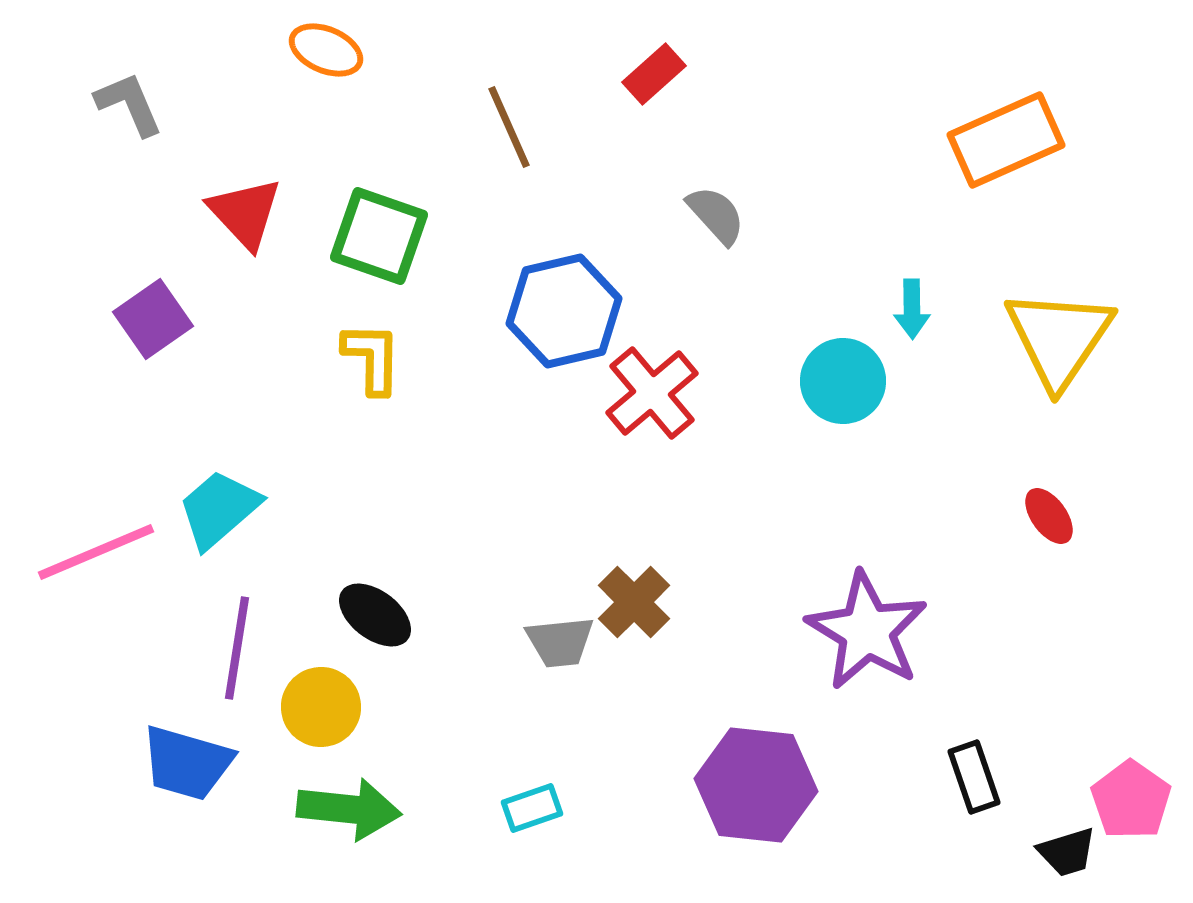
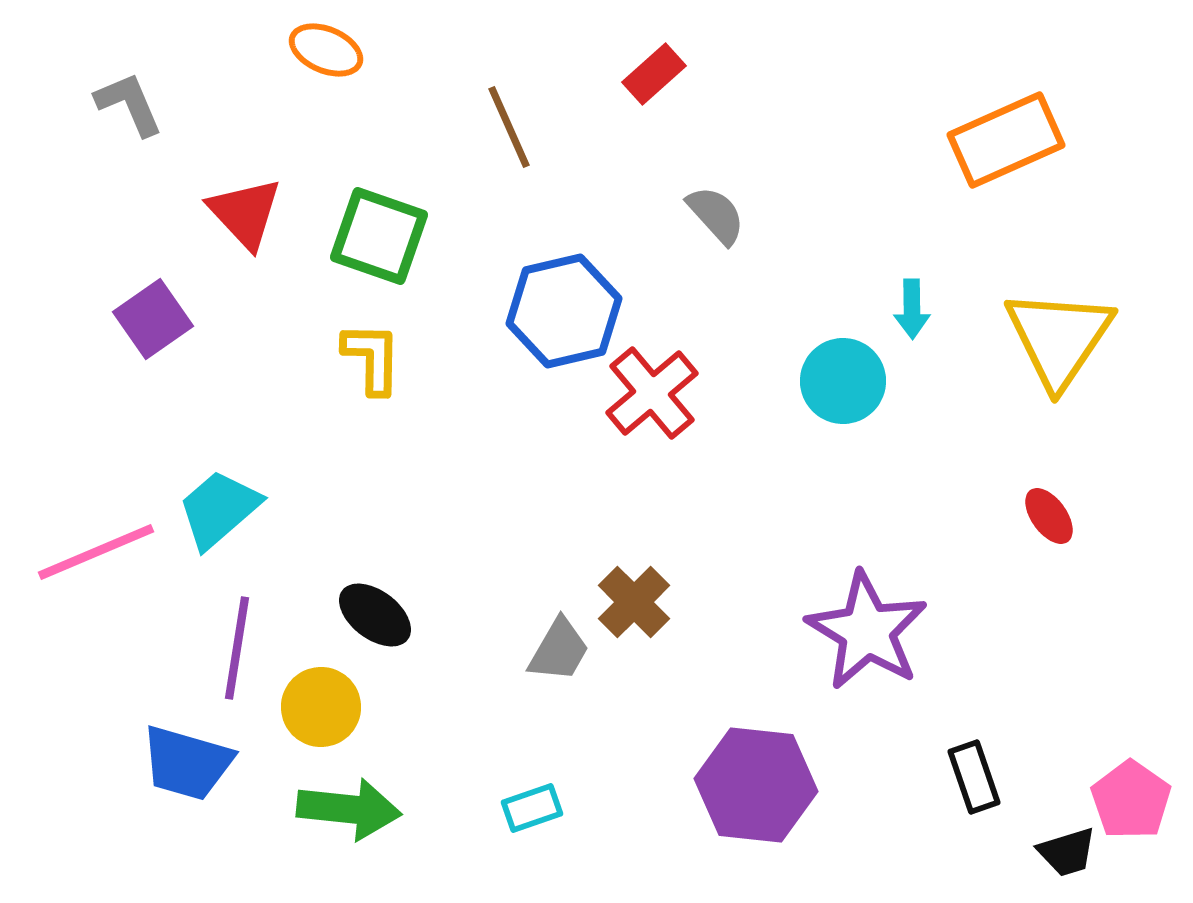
gray trapezoid: moved 1 px left, 8 px down; rotated 54 degrees counterclockwise
